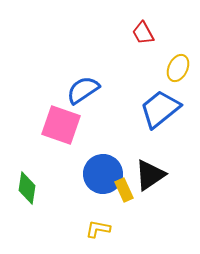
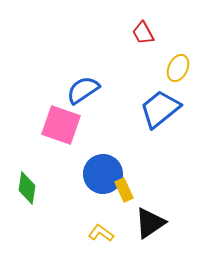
black triangle: moved 48 px down
yellow L-shape: moved 3 px right, 4 px down; rotated 25 degrees clockwise
